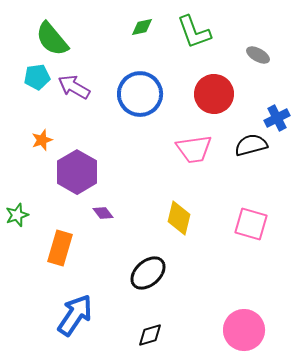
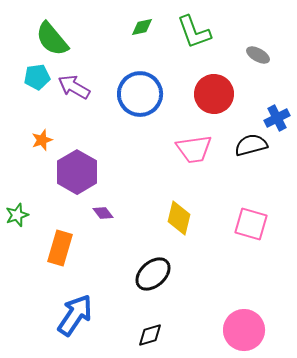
black ellipse: moved 5 px right, 1 px down
